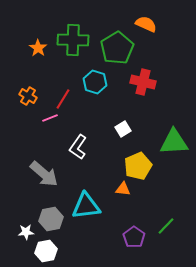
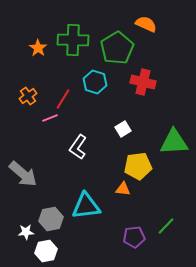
orange cross: rotated 24 degrees clockwise
yellow pentagon: rotated 16 degrees clockwise
gray arrow: moved 21 px left
purple pentagon: rotated 30 degrees clockwise
